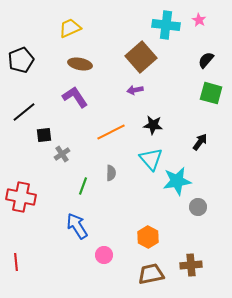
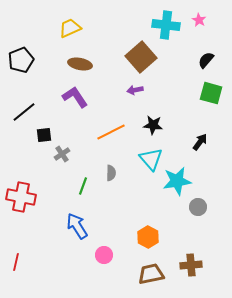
red line: rotated 18 degrees clockwise
